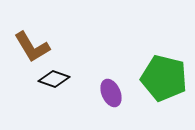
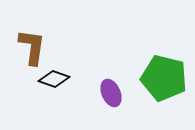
brown L-shape: rotated 141 degrees counterclockwise
